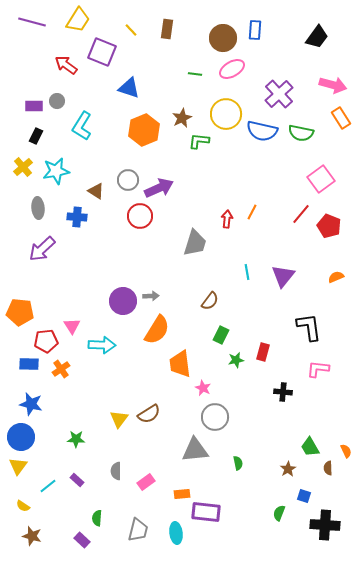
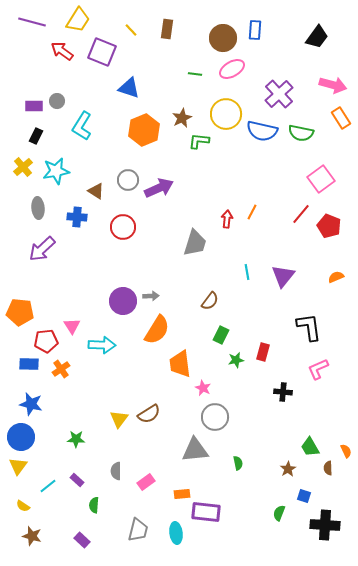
red arrow at (66, 65): moved 4 px left, 14 px up
red circle at (140, 216): moved 17 px left, 11 px down
pink L-shape at (318, 369): rotated 30 degrees counterclockwise
green semicircle at (97, 518): moved 3 px left, 13 px up
